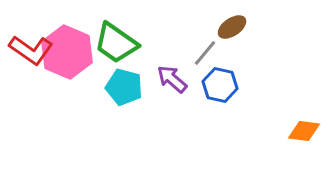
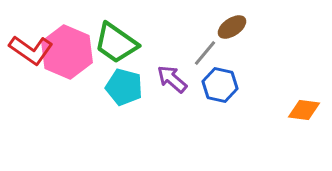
orange diamond: moved 21 px up
